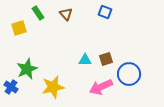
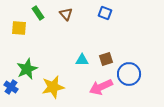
blue square: moved 1 px down
yellow square: rotated 21 degrees clockwise
cyan triangle: moved 3 px left
